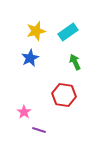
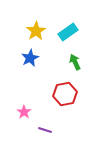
yellow star: rotated 18 degrees counterclockwise
red hexagon: moved 1 px right, 1 px up; rotated 20 degrees counterclockwise
purple line: moved 6 px right
